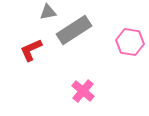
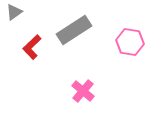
gray triangle: moved 34 px left; rotated 24 degrees counterclockwise
red L-shape: moved 1 px right, 3 px up; rotated 20 degrees counterclockwise
